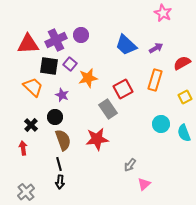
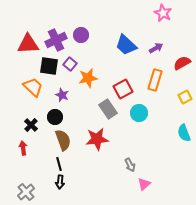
cyan circle: moved 22 px left, 11 px up
gray arrow: rotated 64 degrees counterclockwise
